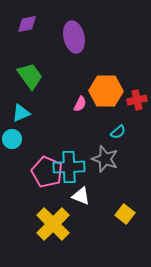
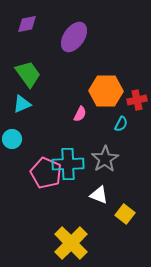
purple ellipse: rotated 48 degrees clockwise
green trapezoid: moved 2 px left, 2 px up
pink semicircle: moved 10 px down
cyan triangle: moved 1 px right, 9 px up
cyan semicircle: moved 3 px right, 8 px up; rotated 21 degrees counterclockwise
gray star: rotated 20 degrees clockwise
cyan cross: moved 1 px left, 3 px up
pink pentagon: moved 1 px left, 1 px down
white triangle: moved 18 px right, 1 px up
yellow cross: moved 18 px right, 19 px down
